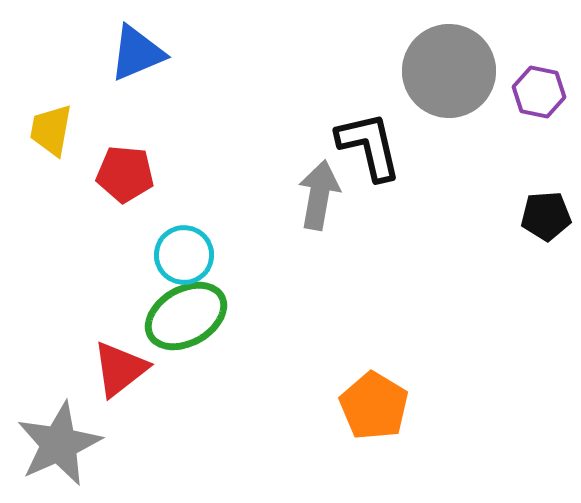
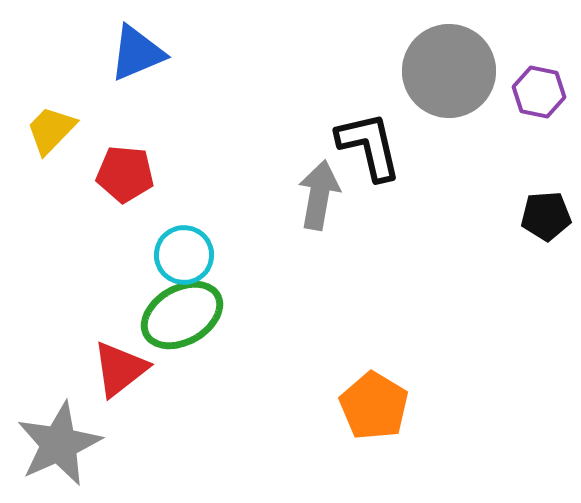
yellow trapezoid: rotated 34 degrees clockwise
green ellipse: moved 4 px left, 1 px up
